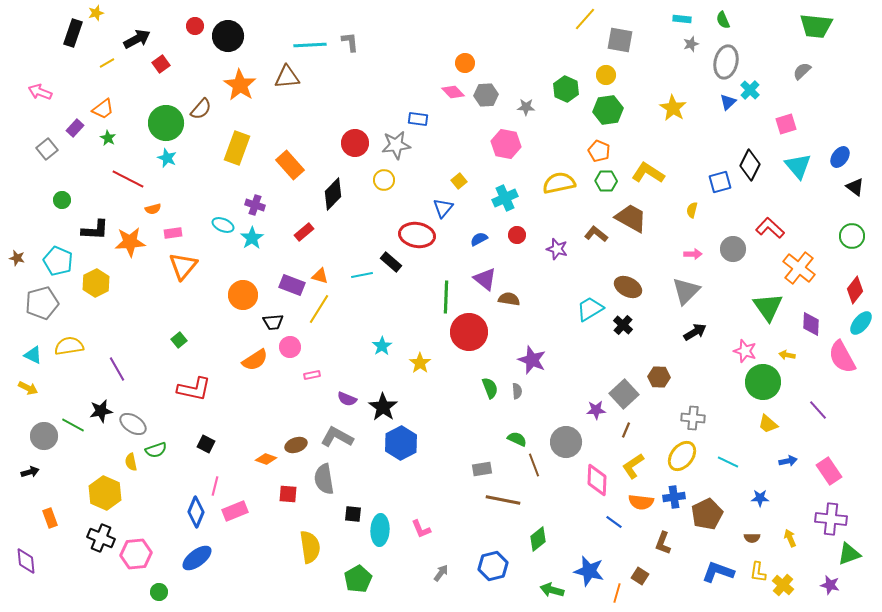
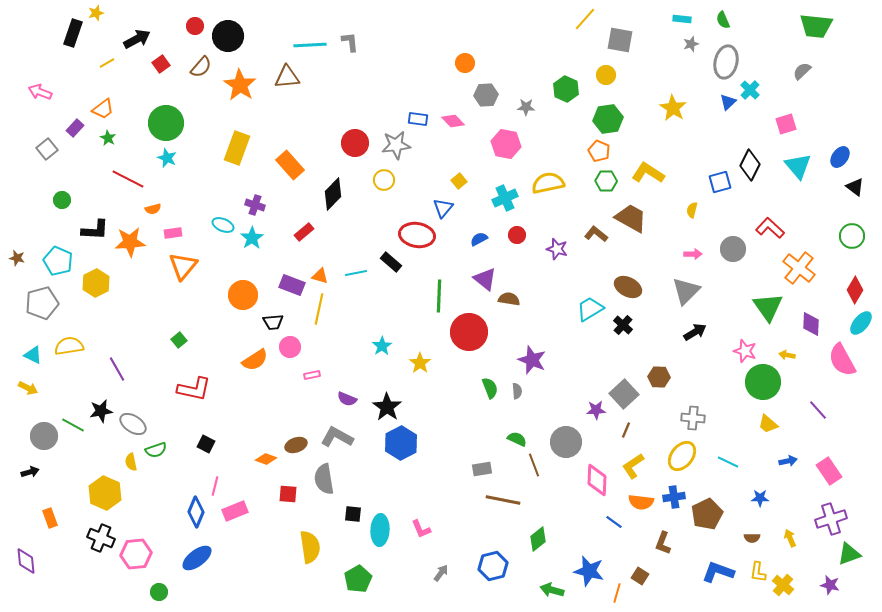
pink diamond at (453, 92): moved 29 px down
brown semicircle at (201, 109): moved 42 px up
green hexagon at (608, 110): moved 9 px down
yellow semicircle at (559, 183): moved 11 px left
cyan line at (362, 275): moved 6 px left, 2 px up
red diamond at (855, 290): rotated 8 degrees counterclockwise
green line at (446, 297): moved 7 px left, 1 px up
yellow line at (319, 309): rotated 20 degrees counterclockwise
pink semicircle at (842, 357): moved 3 px down
black star at (383, 407): moved 4 px right
purple cross at (831, 519): rotated 24 degrees counterclockwise
